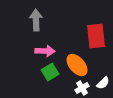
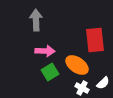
red rectangle: moved 1 px left, 4 px down
orange ellipse: rotated 15 degrees counterclockwise
white cross: rotated 32 degrees counterclockwise
